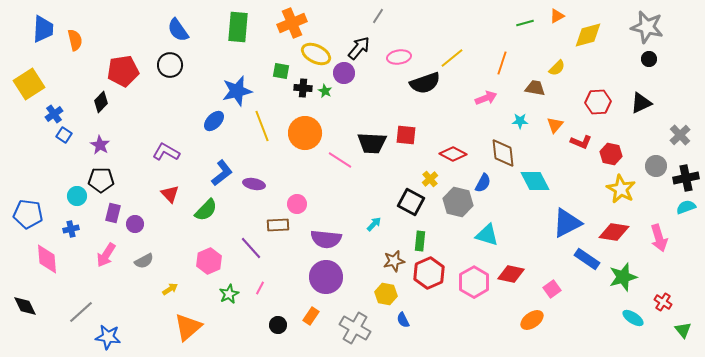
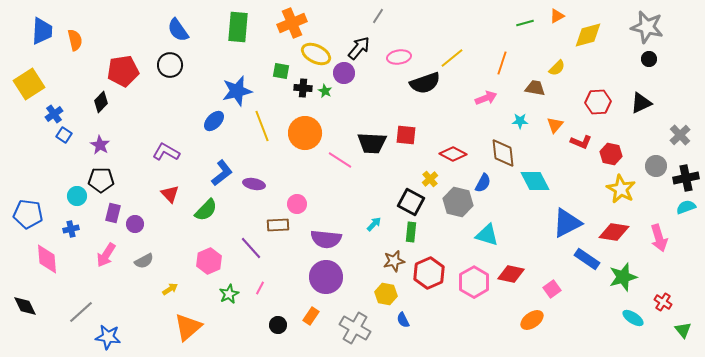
blue trapezoid at (43, 29): moved 1 px left, 2 px down
green rectangle at (420, 241): moved 9 px left, 9 px up
